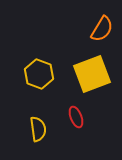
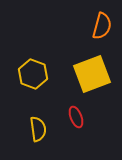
orange semicircle: moved 3 px up; rotated 16 degrees counterclockwise
yellow hexagon: moved 6 px left
